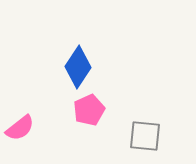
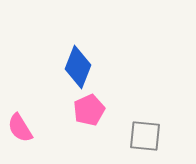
blue diamond: rotated 12 degrees counterclockwise
pink semicircle: rotated 96 degrees clockwise
